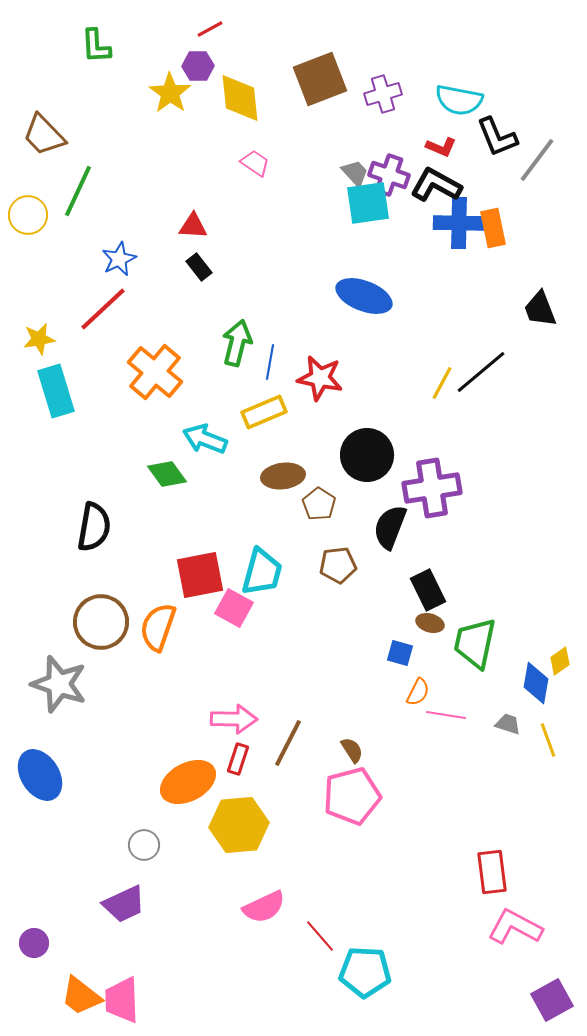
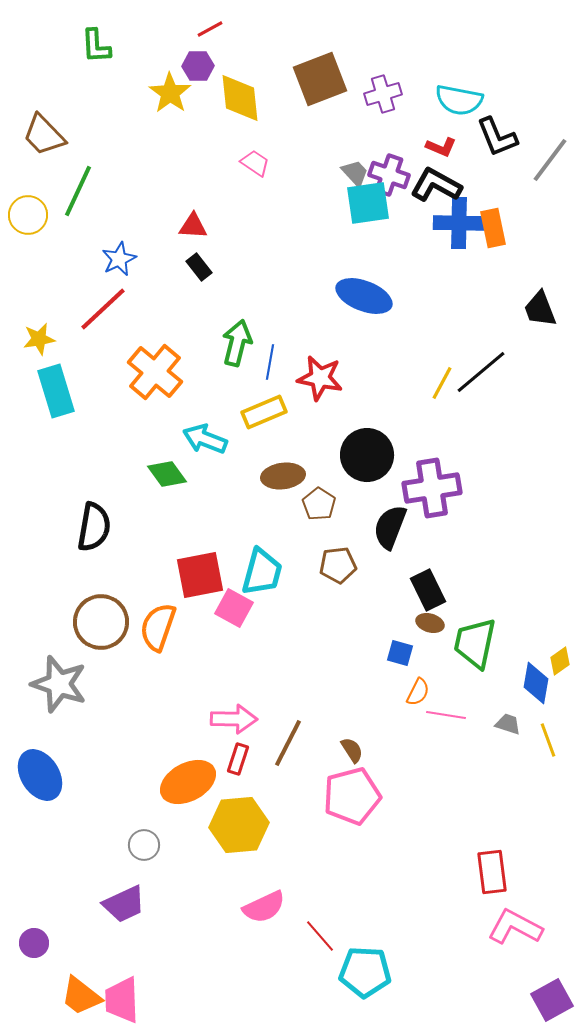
gray line at (537, 160): moved 13 px right
